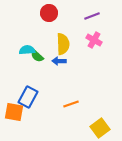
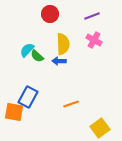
red circle: moved 1 px right, 1 px down
cyan semicircle: rotated 42 degrees counterclockwise
